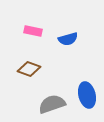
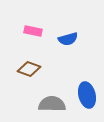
gray semicircle: rotated 20 degrees clockwise
